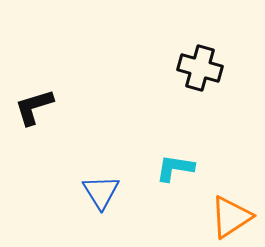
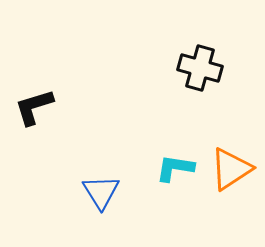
orange triangle: moved 48 px up
